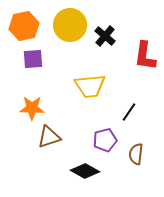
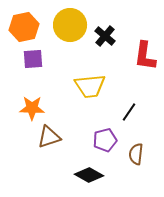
orange hexagon: moved 1 px down
black diamond: moved 4 px right, 4 px down
